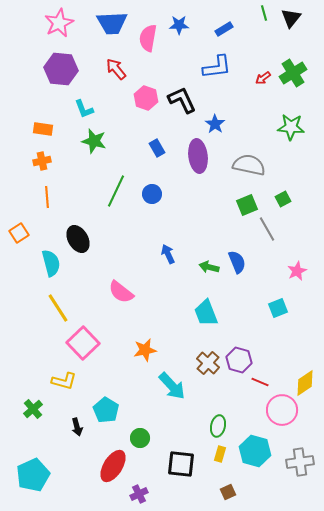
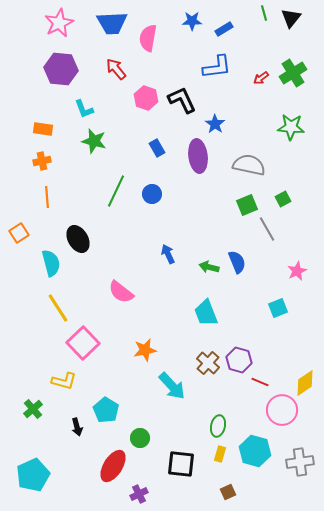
blue star at (179, 25): moved 13 px right, 4 px up
red arrow at (263, 78): moved 2 px left
